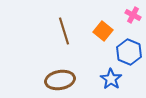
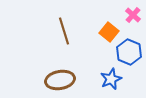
pink cross: rotated 14 degrees clockwise
orange square: moved 6 px right, 1 px down
blue star: rotated 15 degrees clockwise
